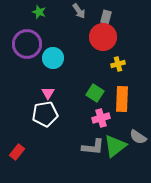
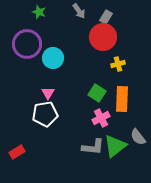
gray rectangle: rotated 16 degrees clockwise
green square: moved 2 px right
pink cross: rotated 12 degrees counterclockwise
gray semicircle: rotated 18 degrees clockwise
red rectangle: rotated 21 degrees clockwise
